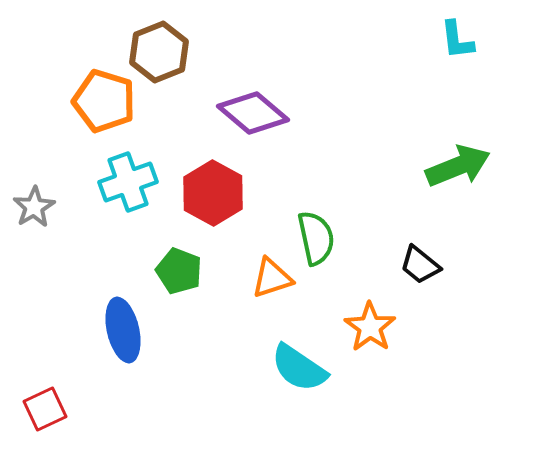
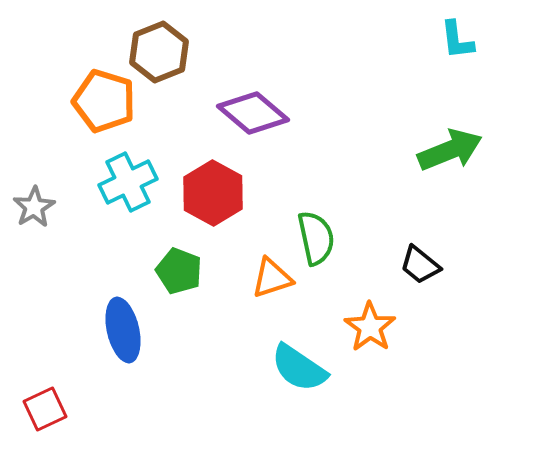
green arrow: moved 8 px left, 16 px up
cyan cross: rotated 6 degrees counterclockwise
